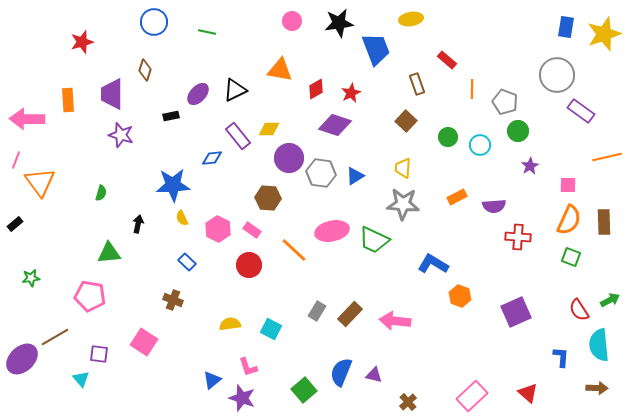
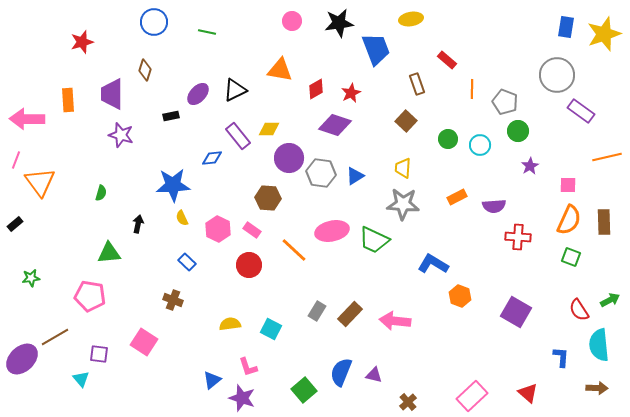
green circle at (448, 137): moved 2 px down
purple square at (516, 312): rotated 36 degrees counterclockwise
